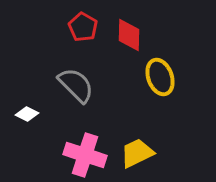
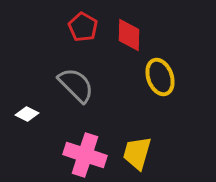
yellow trapezoid: rotated 48 degrees counterclockwise
